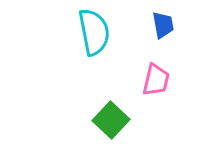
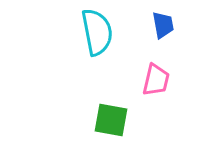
cyan semicircle: moved 3 px right
green square: rotated 33 degrees counterclockwise
